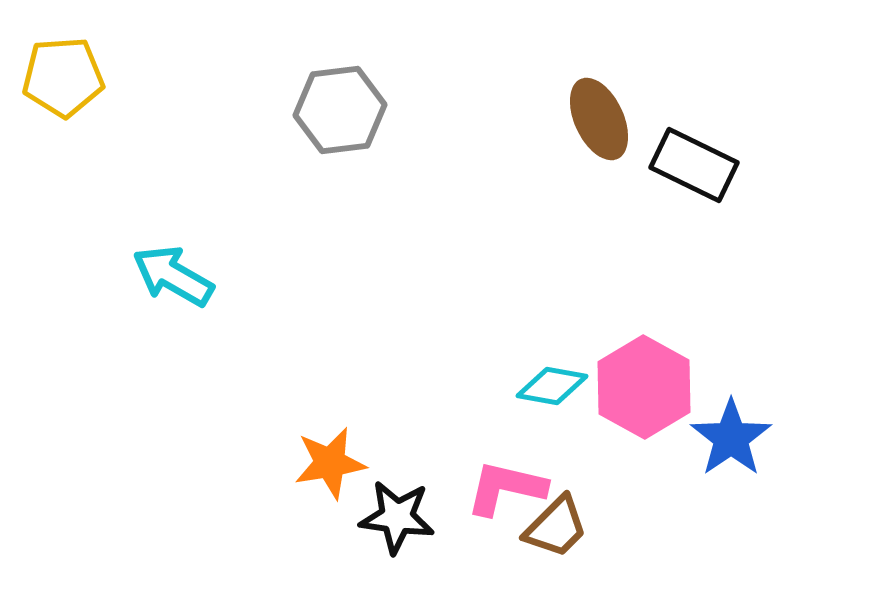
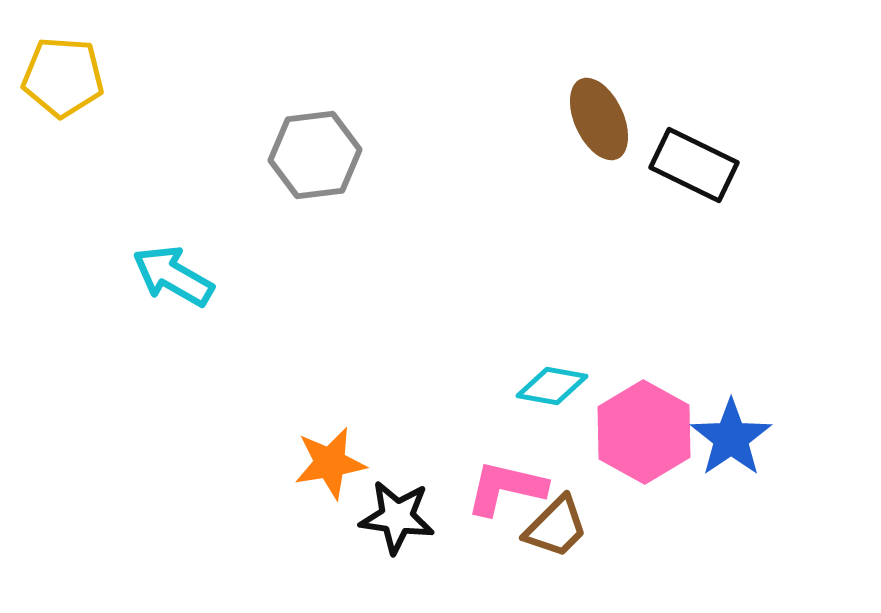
yellow pentagon: rotated 8 degrees clockwise
gray hexagon: moved 25 px left, 45 px down
pink hexagon: moved 45 px down
